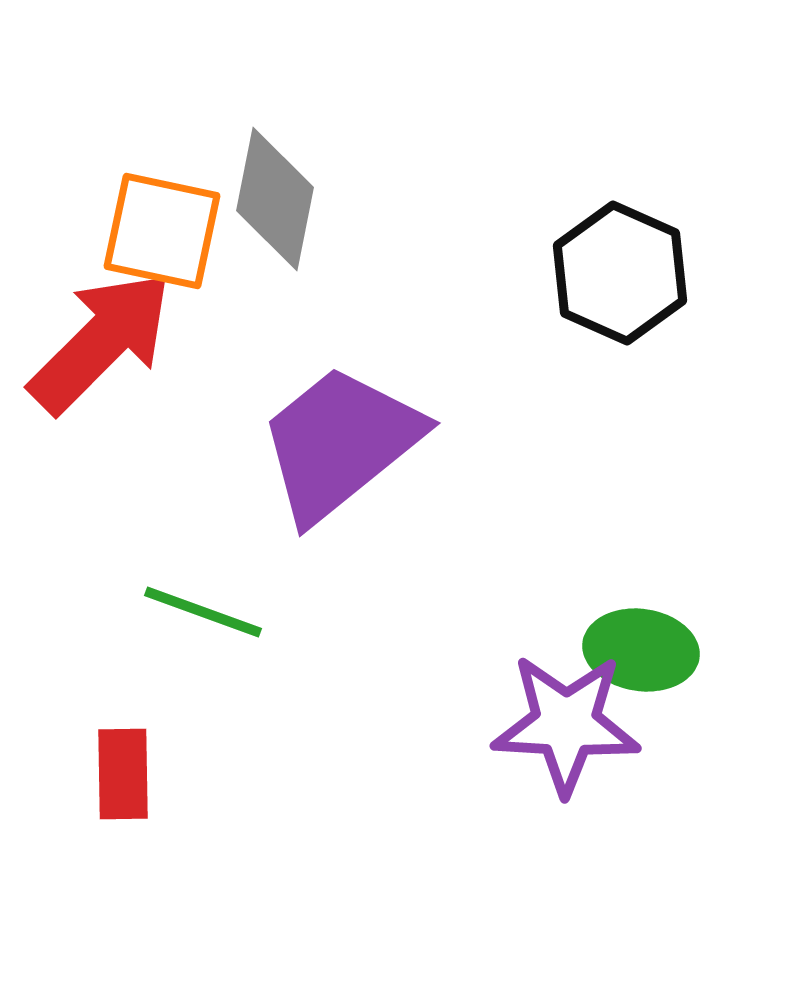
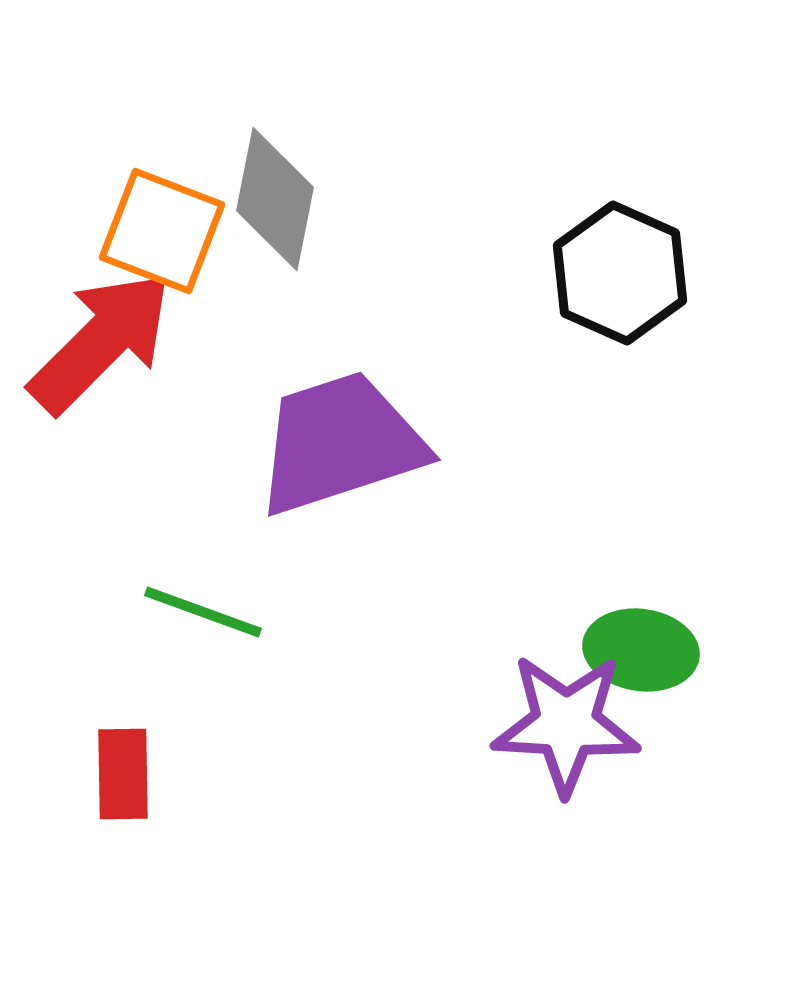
orange square: rotated 9 degrees clockwise
purple trapezoid: rotated 21 degrees clockwise
